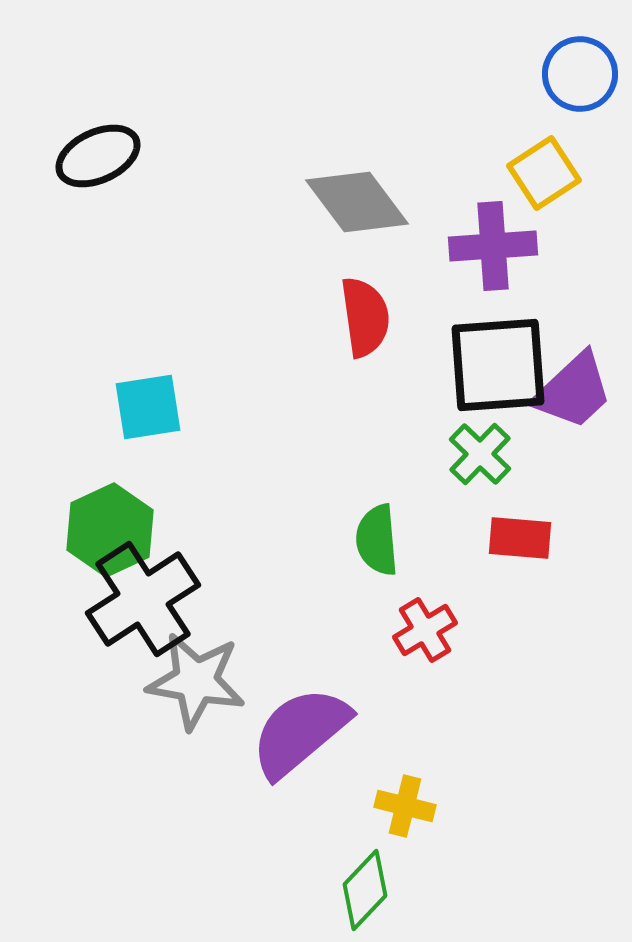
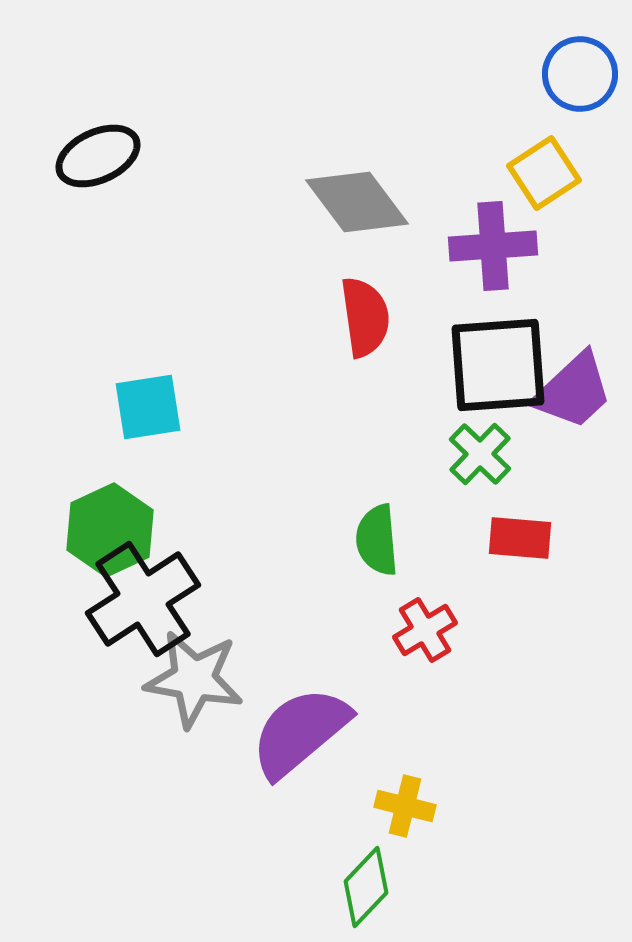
gray star: moved 2 px left, 2 px up
green diamond: moved 1 px right, 3 px up
